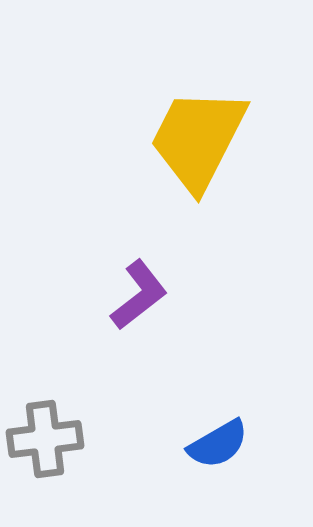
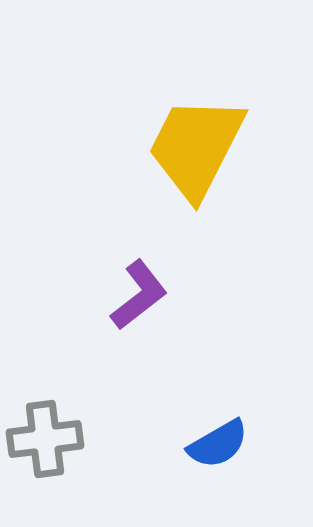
yellow trapezoid: moved 2 px left, 8 px down
